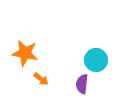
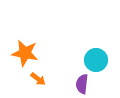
orange arrow: moved 3 px left
